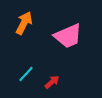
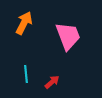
pink trapezoid: rotated 88 degrees counterclockwise
cyan line: rotated 48 degrees counterclockwise
